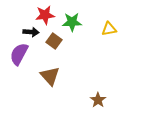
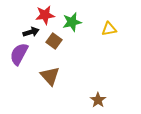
green star: rotated 12 degrees counterclockwise
black arrow: rotated 21 degrees counterclockwise
